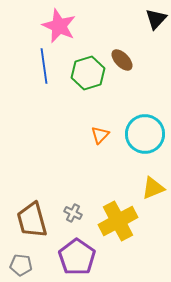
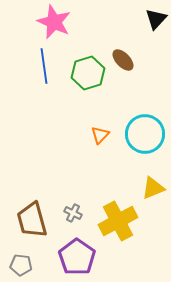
pink star: moved 5 px left, 4 px up
brown ellipse: moved 1 px right
